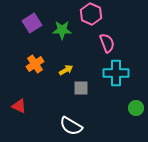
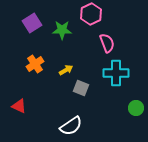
pink hexagon: rotated 10 degrees clockwise
gray square: rotated 21 degrees clockwise
white semicircle: rotated 65 degrees counterclockwise
